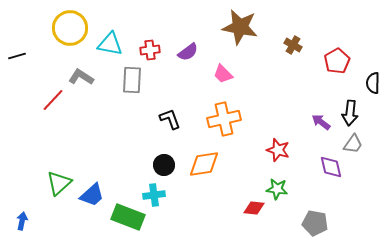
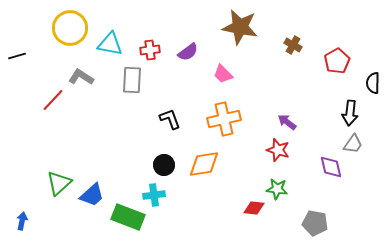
purple arrow: moved 34 px left
